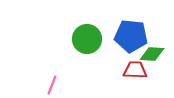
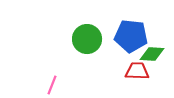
red trapezoid: moved 2 px right, 1 px down
